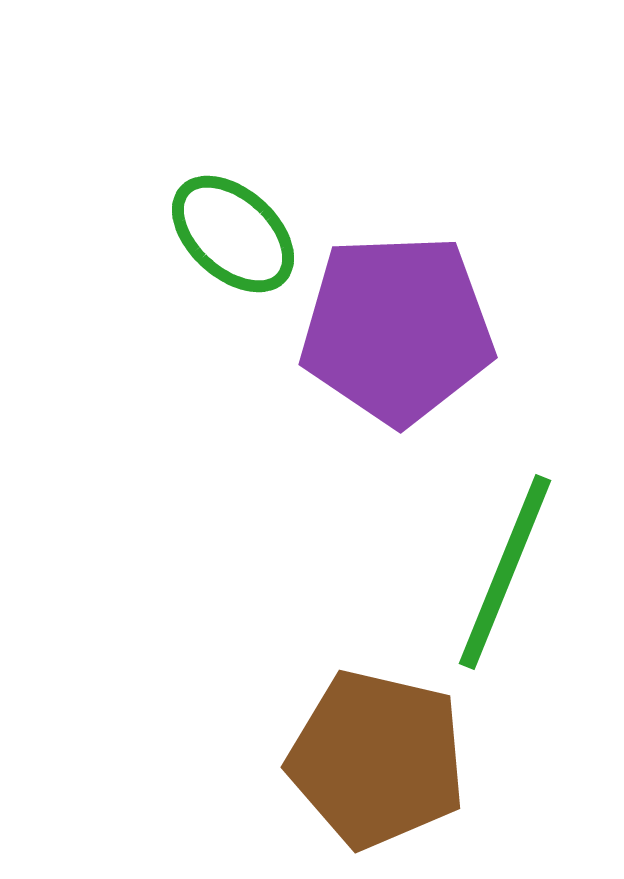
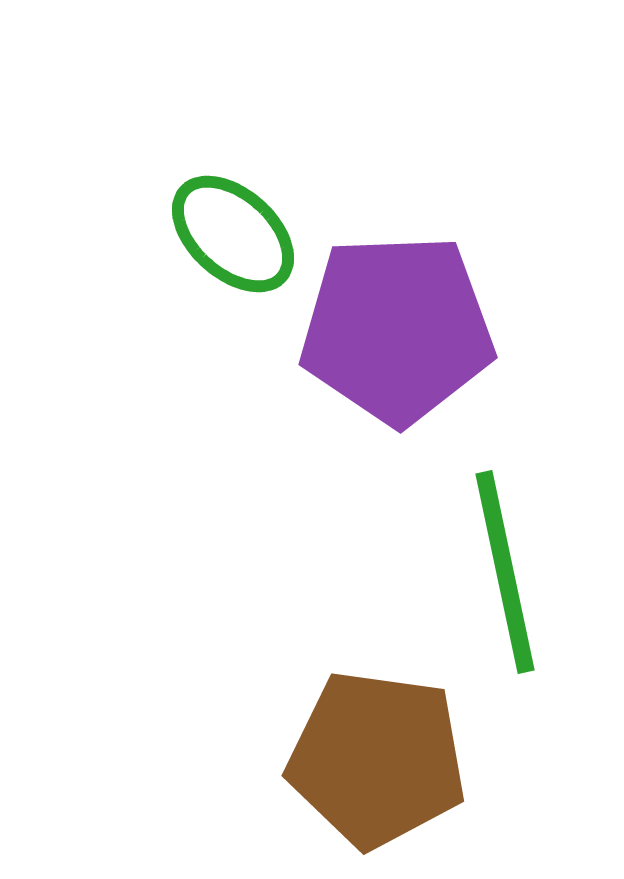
green line: rotated 34 degrees counterclockwise
brown pentagon: rotated 5 degrees counterclockwise
